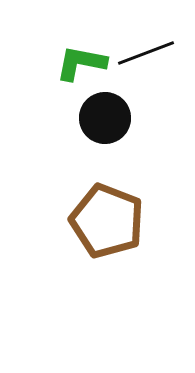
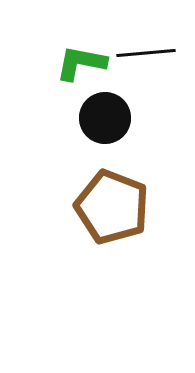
black line: rotated 16 degrees clockwise
brown pentagon: moved 5 px right, 14 px up
